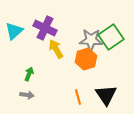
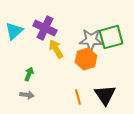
green square: rotated 20 degrees clockwise
black triangle: moved 1 px left
